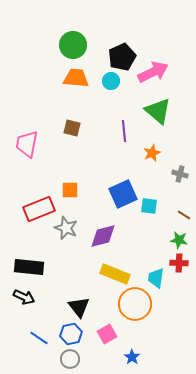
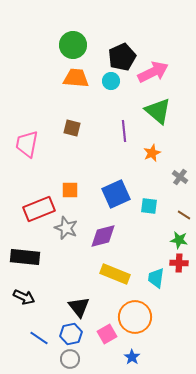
gray cross: moved 3 px down; rotated 21 degrees clockwise
blue square: moved 7 px left
black rectangle: moved 4 px left, 10 px up
orange circle: moved 13 px down
